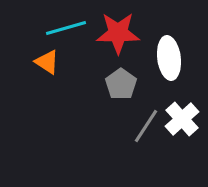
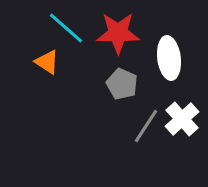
cyan line: rotated 57 degrees clockwise
gray pentagon: moved 1 px right; rotated 12 degrees counterclockwise
